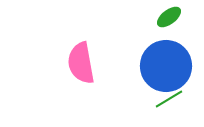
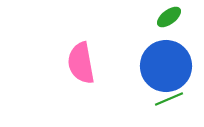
green line: rotated 8 degrees clockwise
